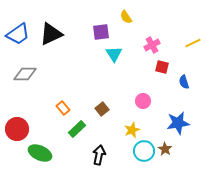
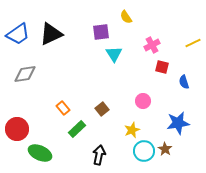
gray diamond: rotated 10 degrees counterclockwise
